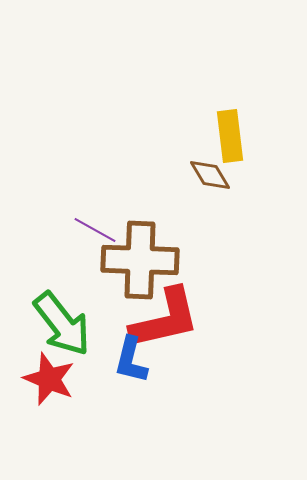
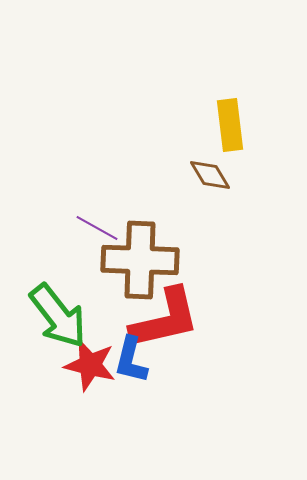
yellow rectangle: moved 11 px up
purple line: moved 2 px right, 2 px up
green arrow: moved 4 px left, 8 px up
red star: moved 41 px right, 14 px up; rotated 8 degrees counterclockwise
